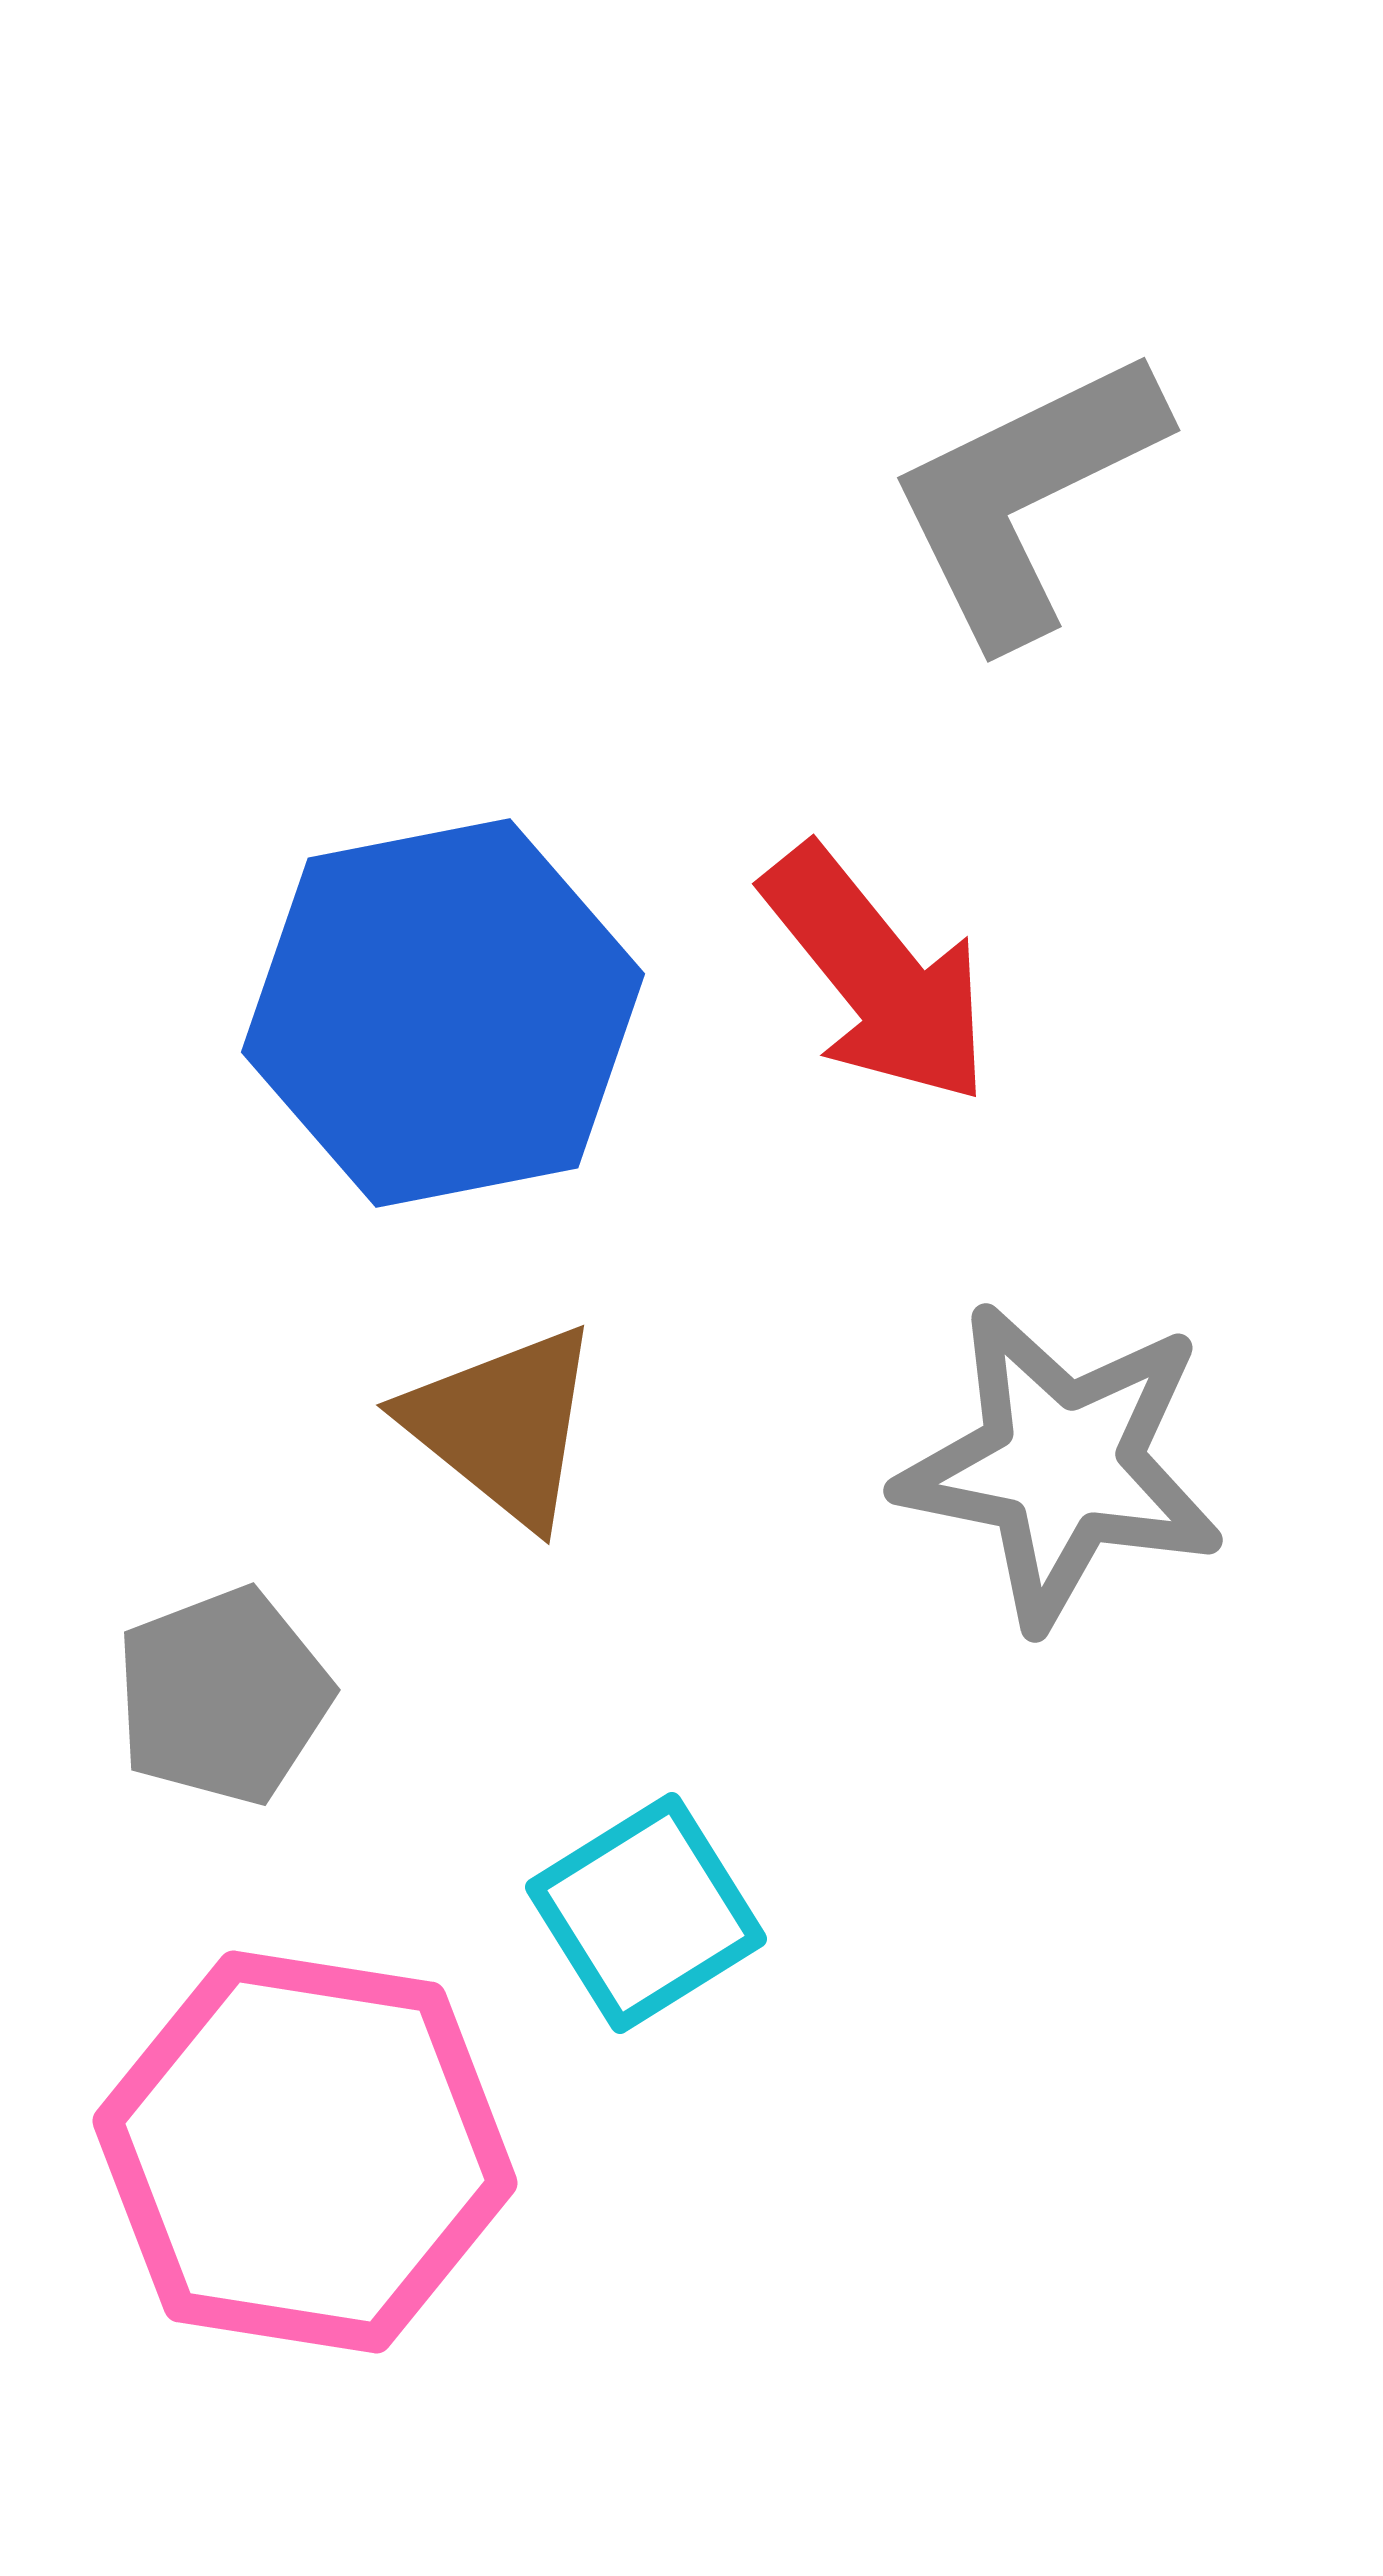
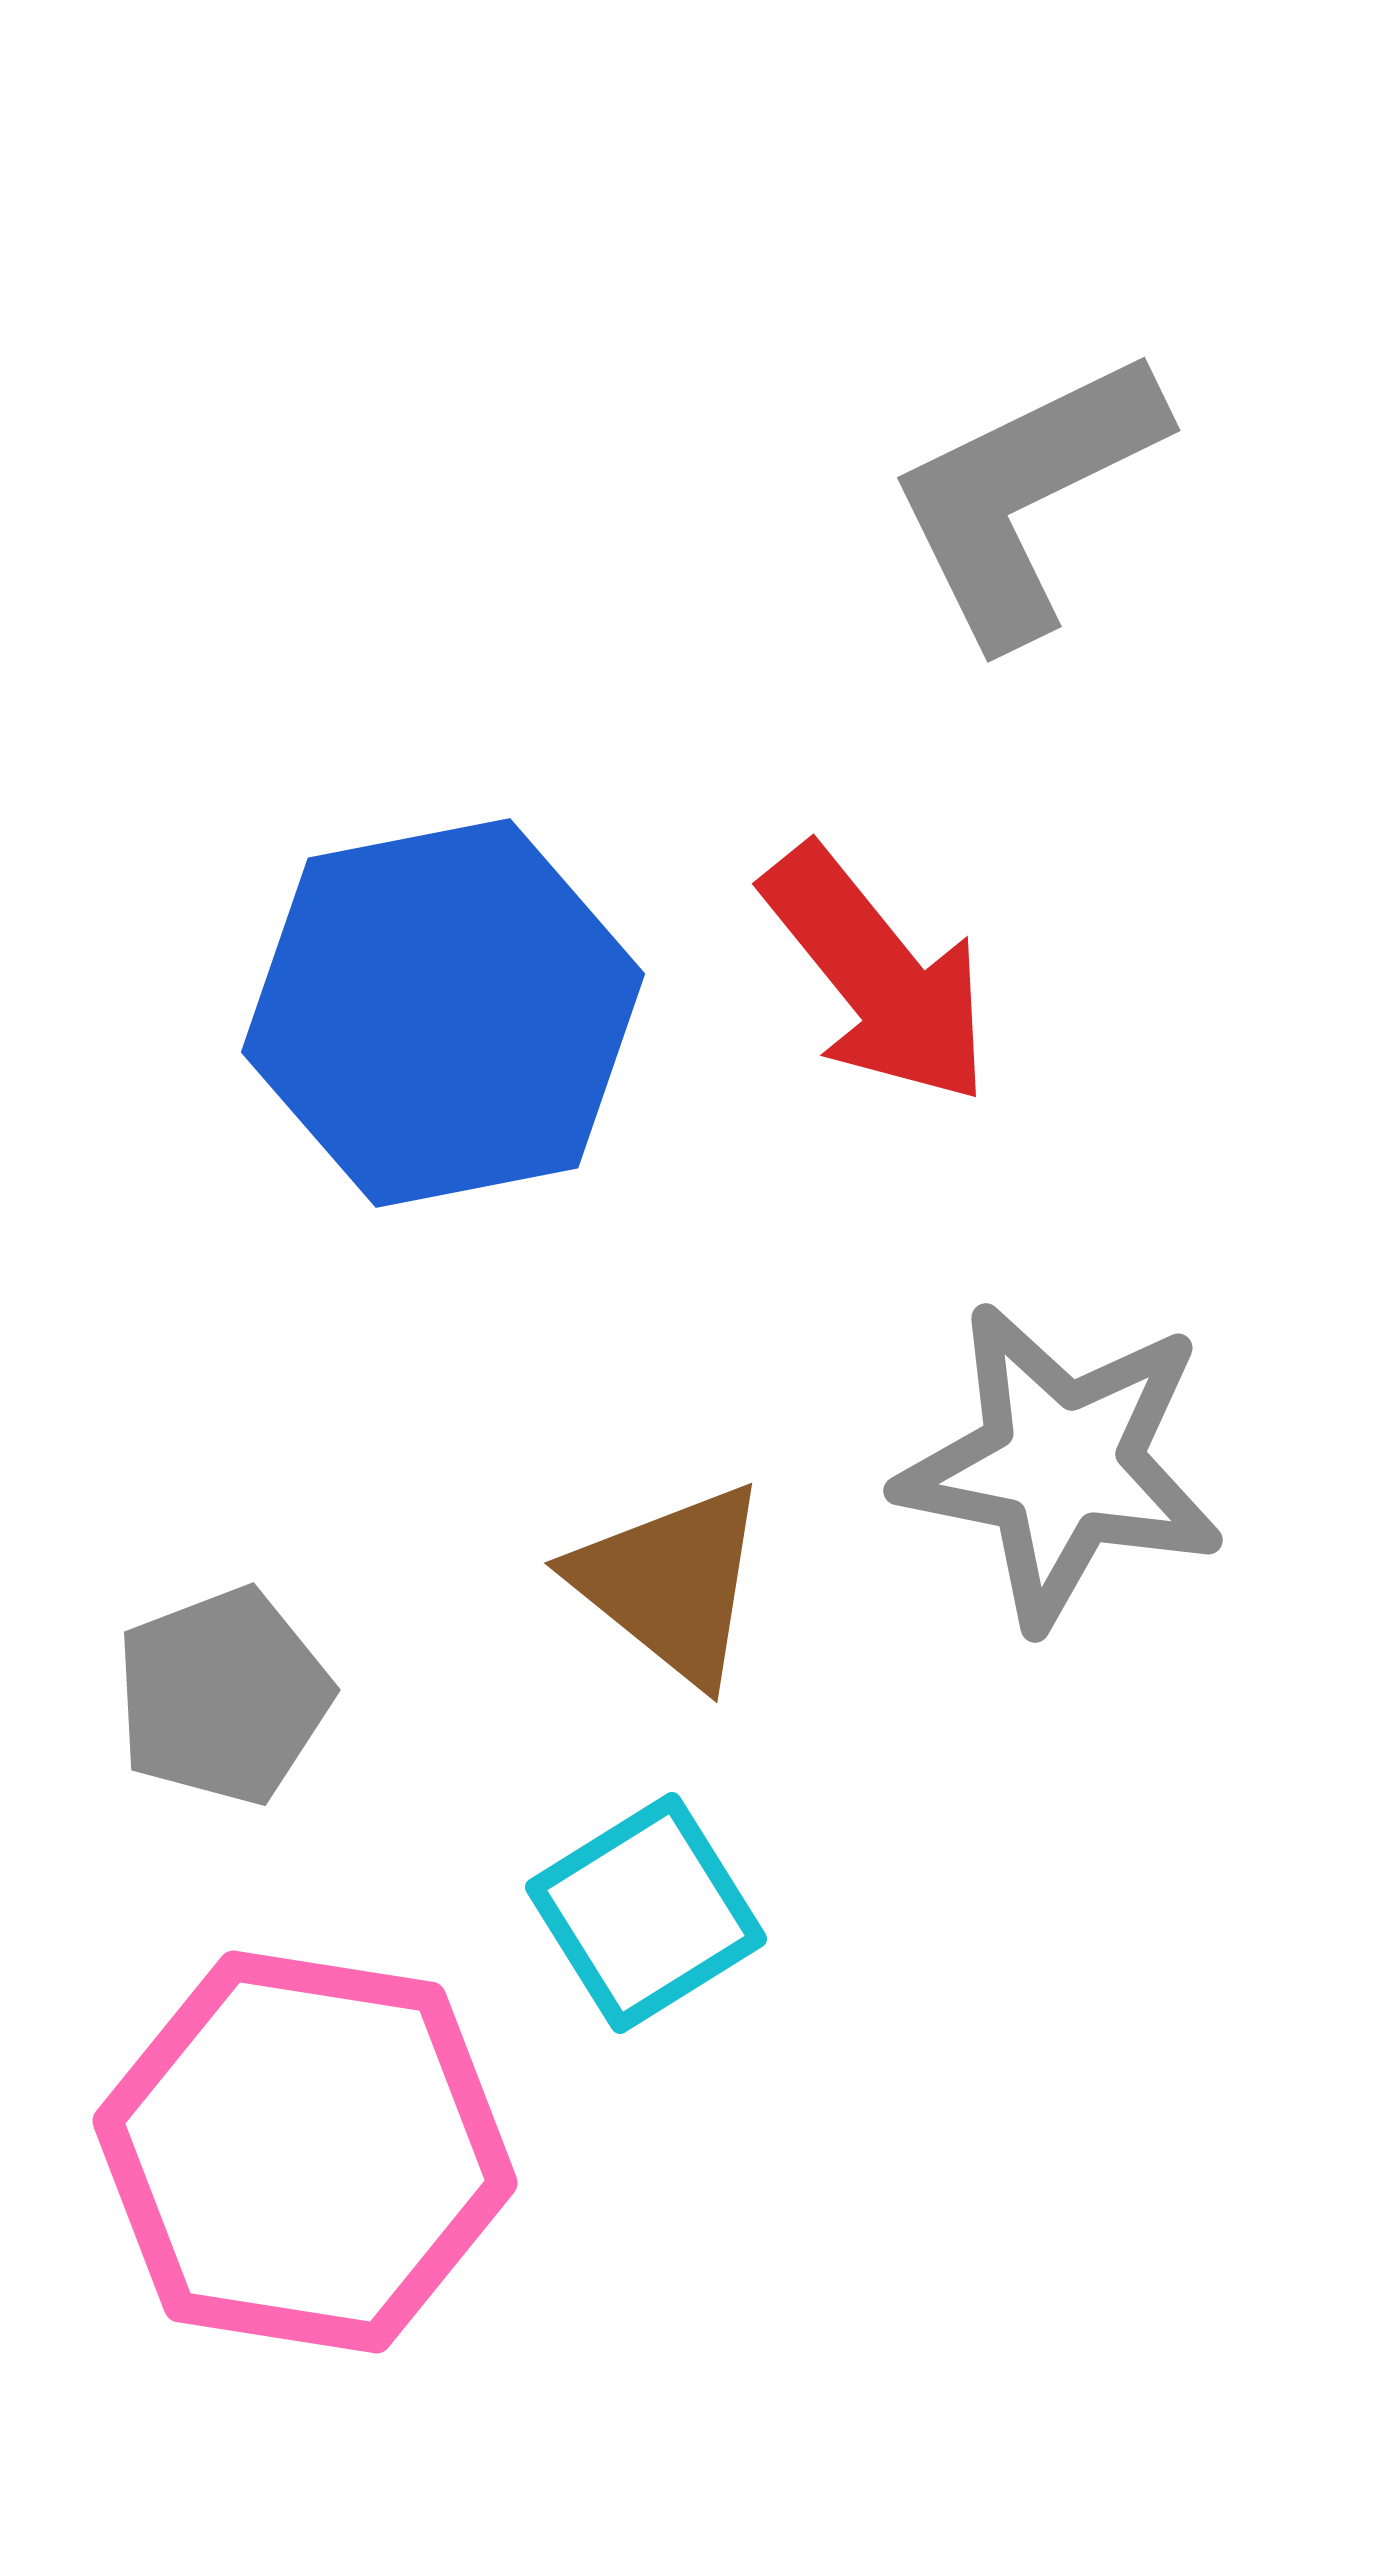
brown triangle: moved 168 px right, 158 px down
